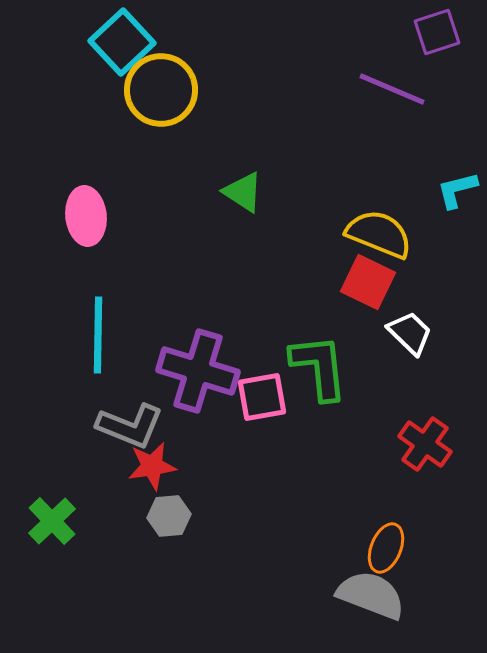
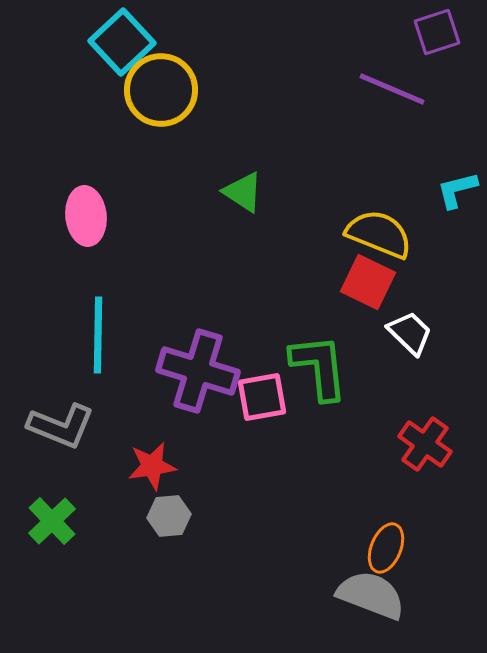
gray L-shape: moved 69 px left
